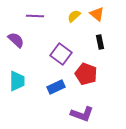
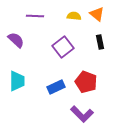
yellow semicircle: rotated 48 degrees clockwise
purple square: moved 2 px right, 7 px up; rotated 15 degrees clockwise
red pentagon: moved 8 px down
purple L-shape: rotated 25 degrees clockwise
